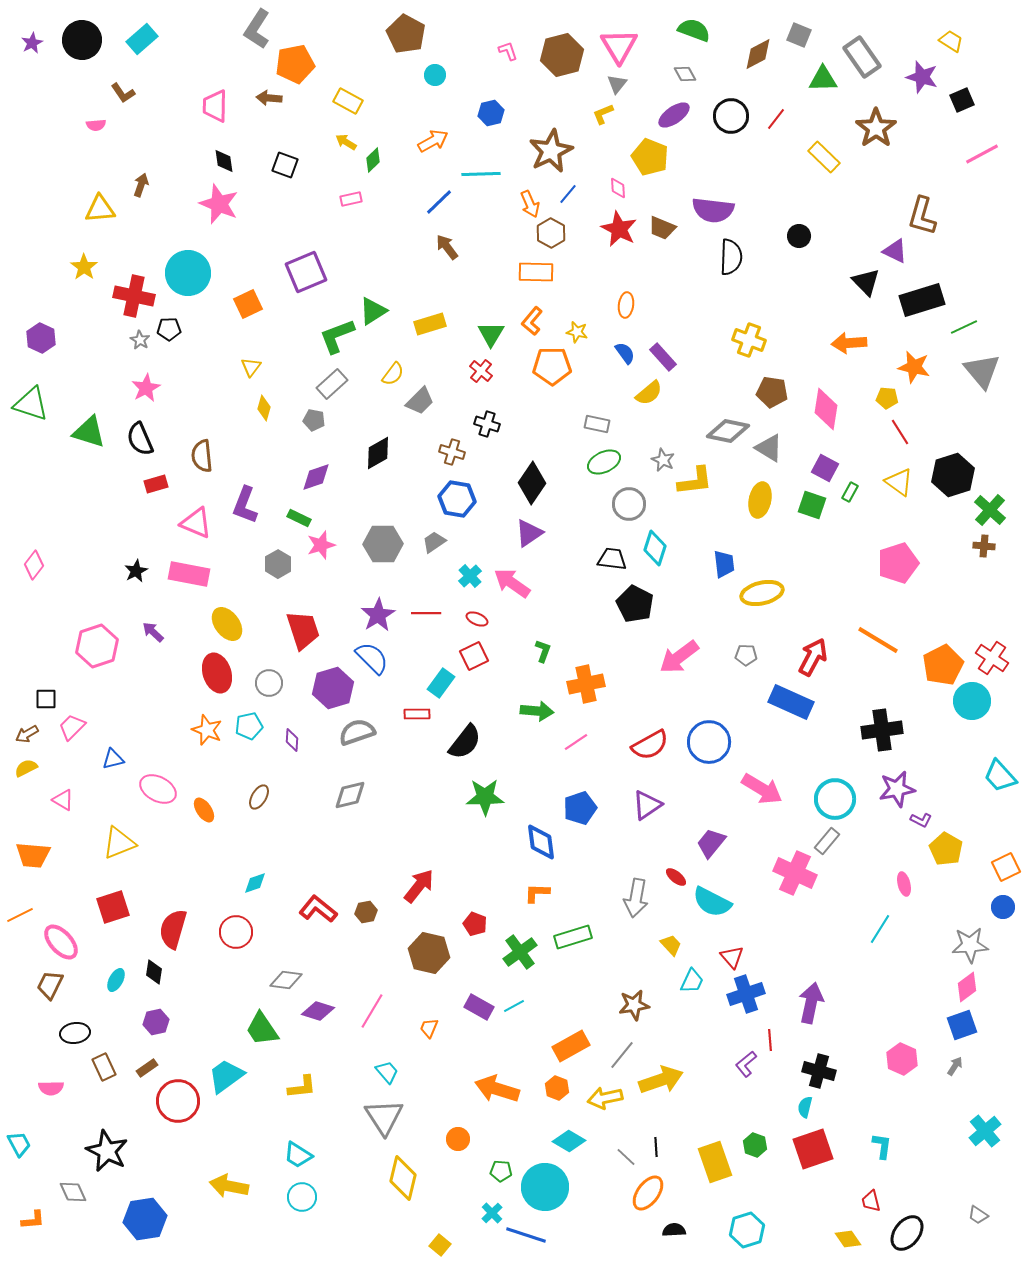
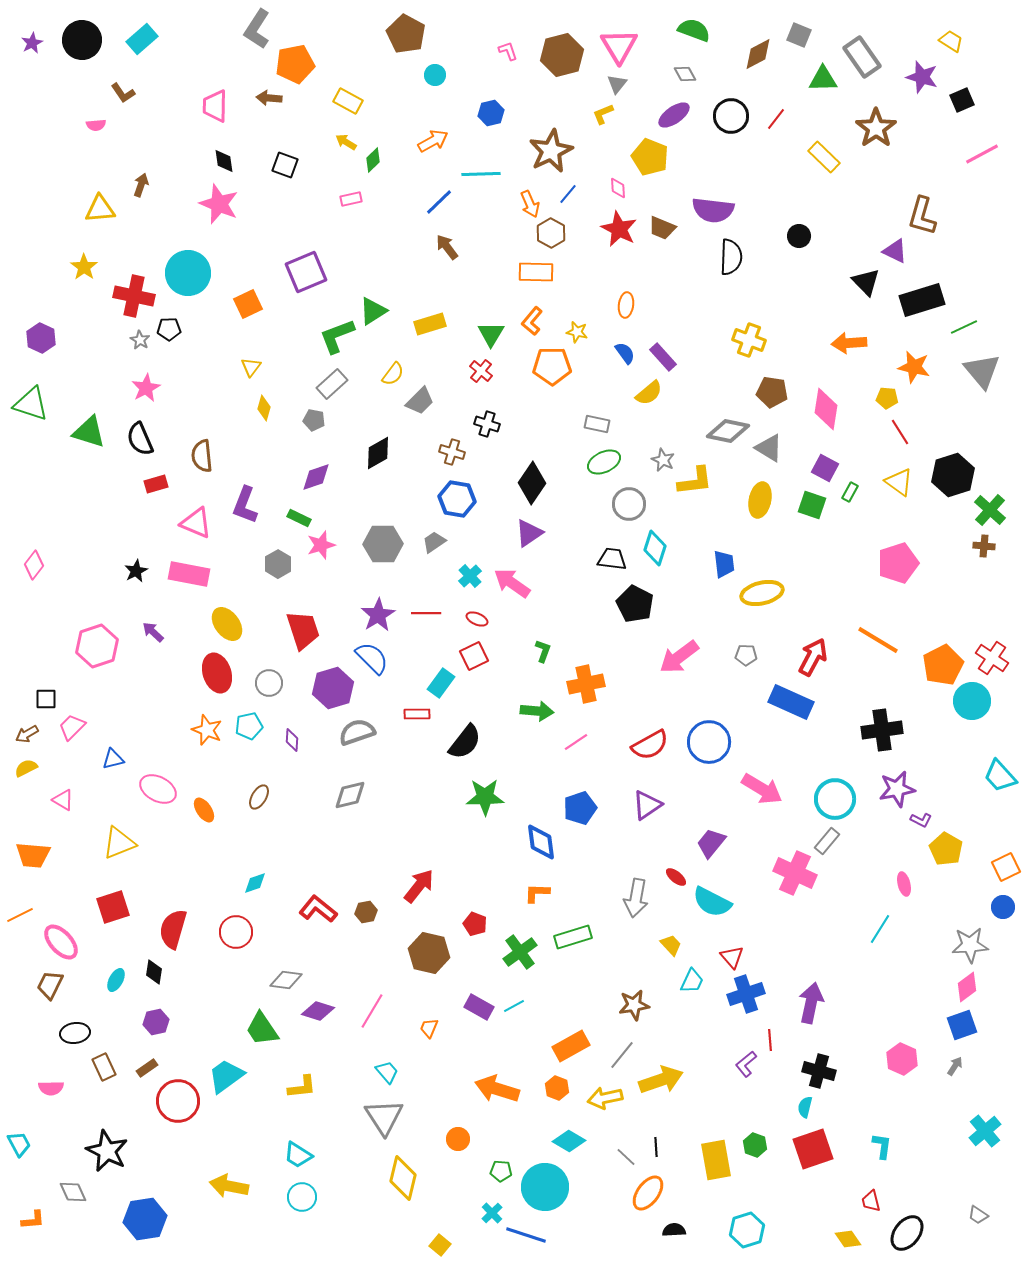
yellow rectangle at (715, 1162): moved 1 px right, 2 px up; rotated 9 degrees clockwise
